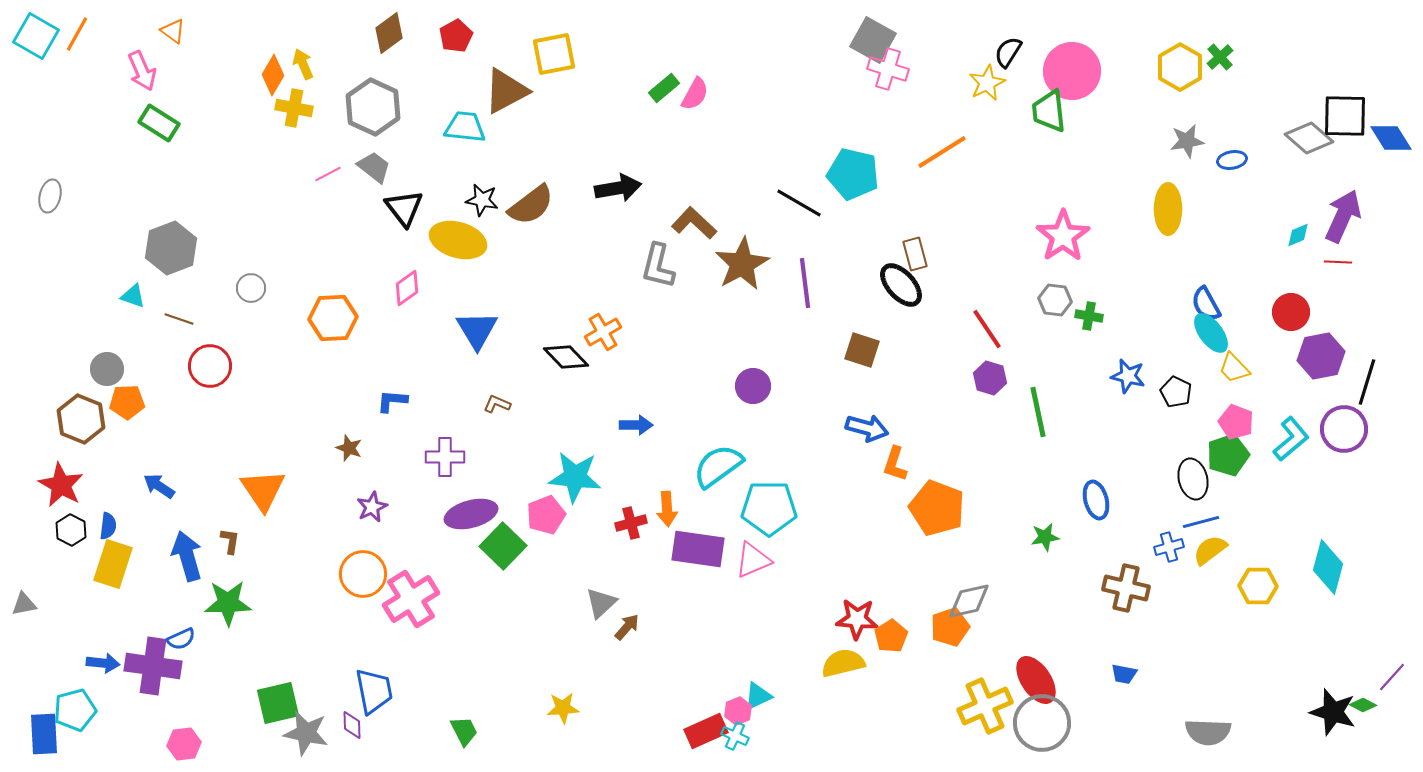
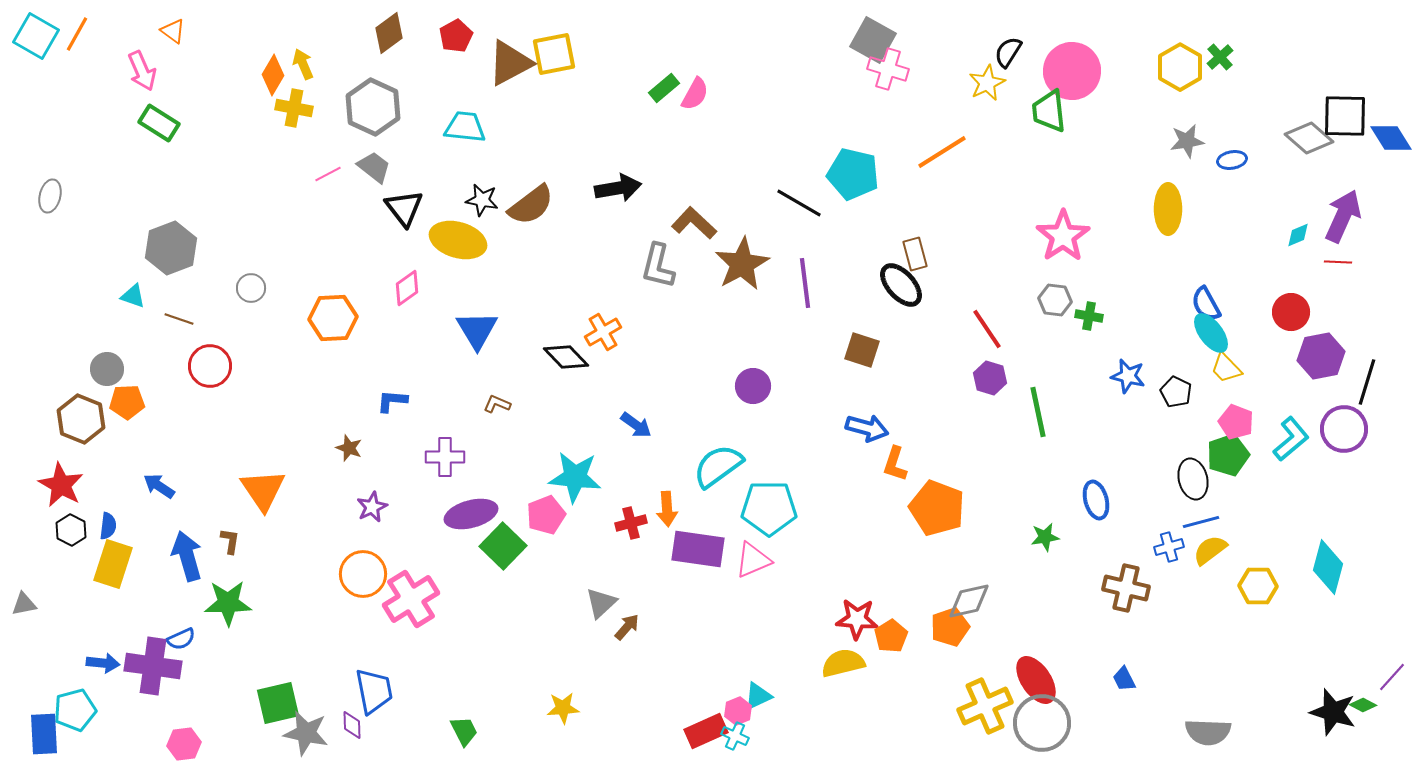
brown triangle at (506, 91): moved 4 px right, 28 px up
yellow trapezoid at (1234, 368): moved 8 px left
blue arrow at (636, 425): rotated 36 degrees clockwise
blue trapezoid at (1124, 674): moved 5 px down; rotated 52 degrees clockwise
